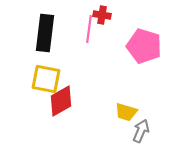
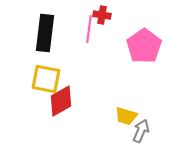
pink pentagon: rotated 20 degrees clockwise
yellow trapezoid: moved 4 px down
